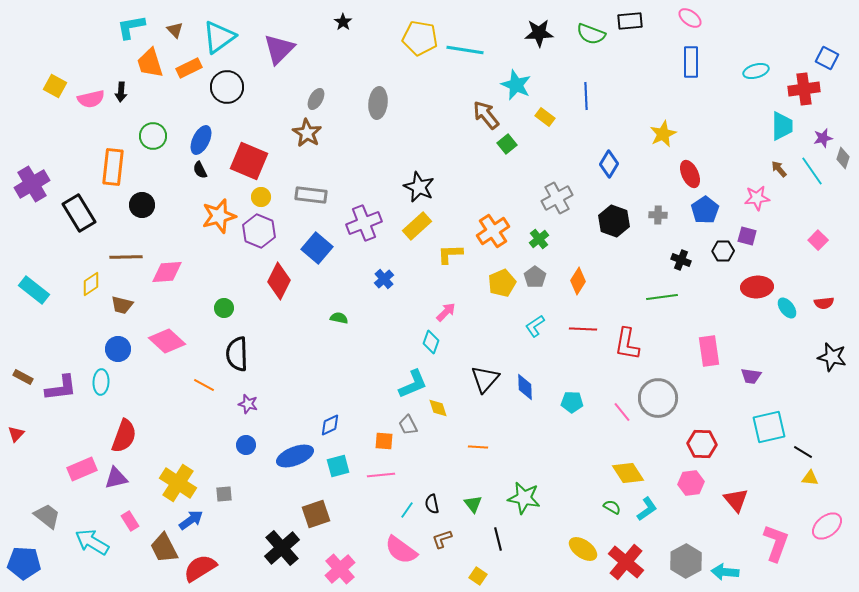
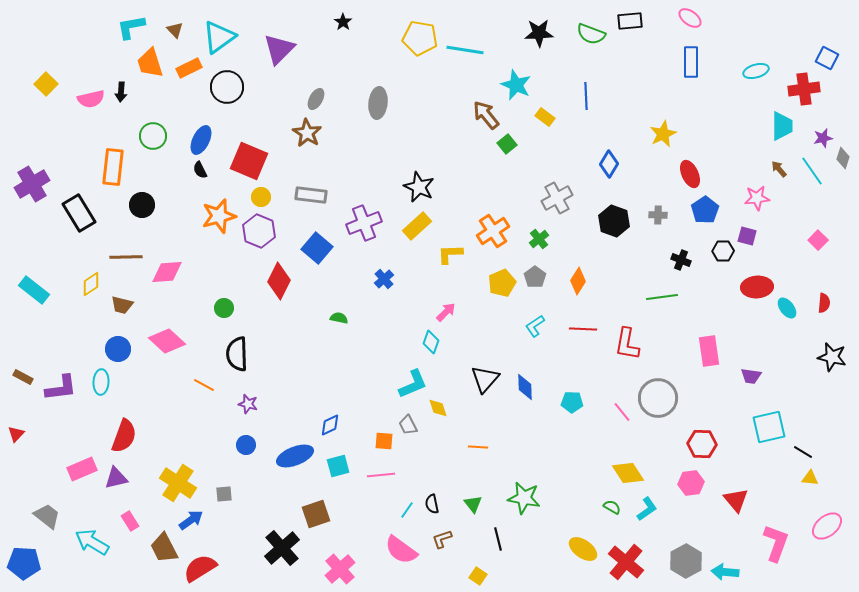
yellow square at (55, 86): moved 9 px left, 2 px up; rotated 15 degrees clockwise
red semicircle at (824, 303): rotated 78 degrees counterclockwise
